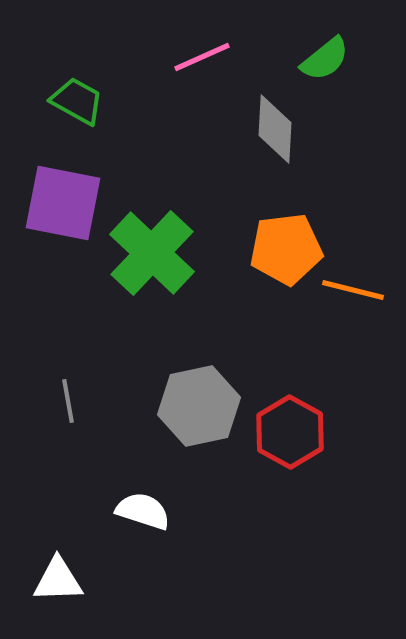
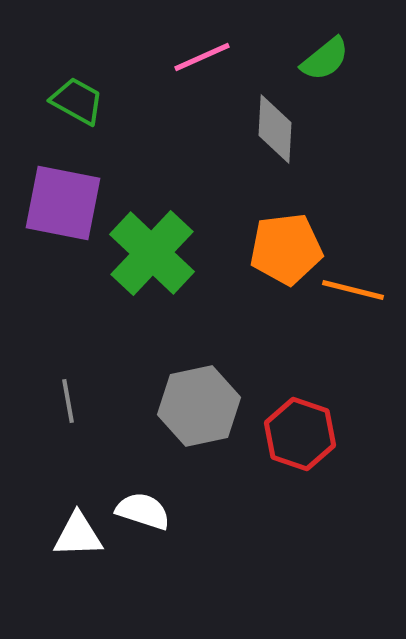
red hexagon: moved 10 px right, 2 px down; rotated 10 degrees counterclockwise
white triangle: moved 20 px right, 45 px up
